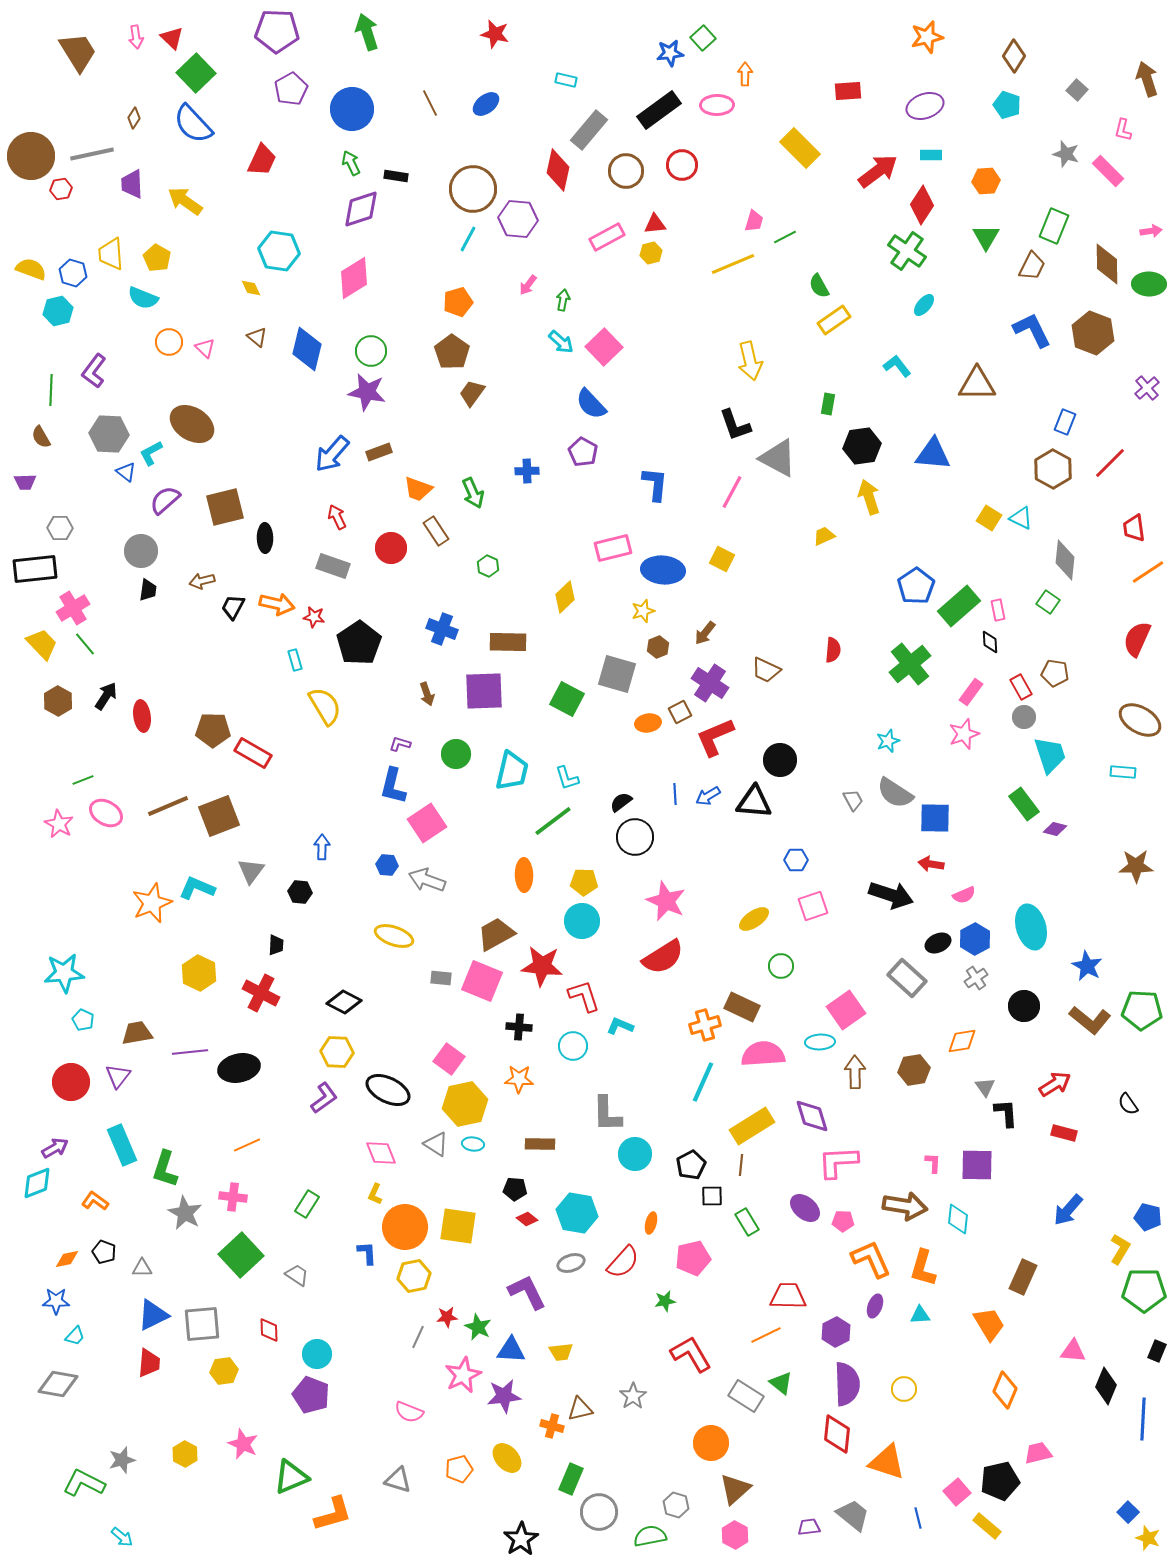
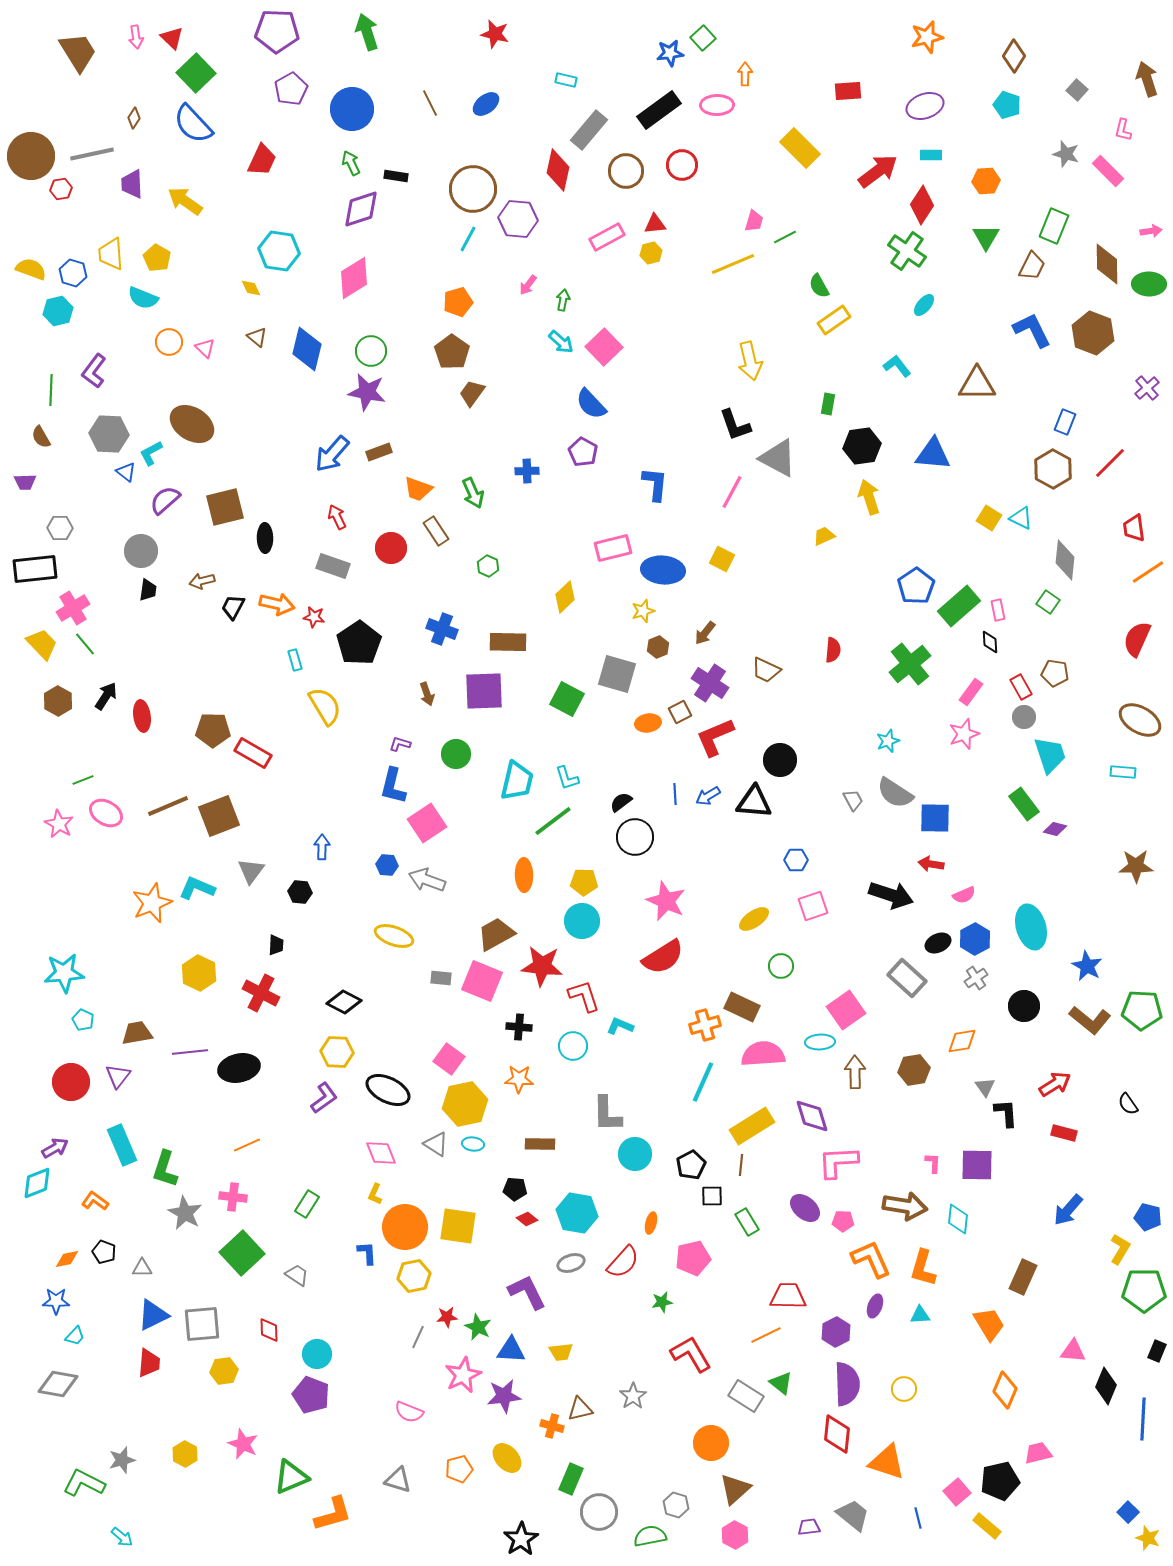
cyan trapezoid at (512, 771): moved 5 px right, 10 px down
green square at (241, 1255): moved 1 px right, 2 px up
green star at (665, 1301): moved 3 px left, 1 px down
